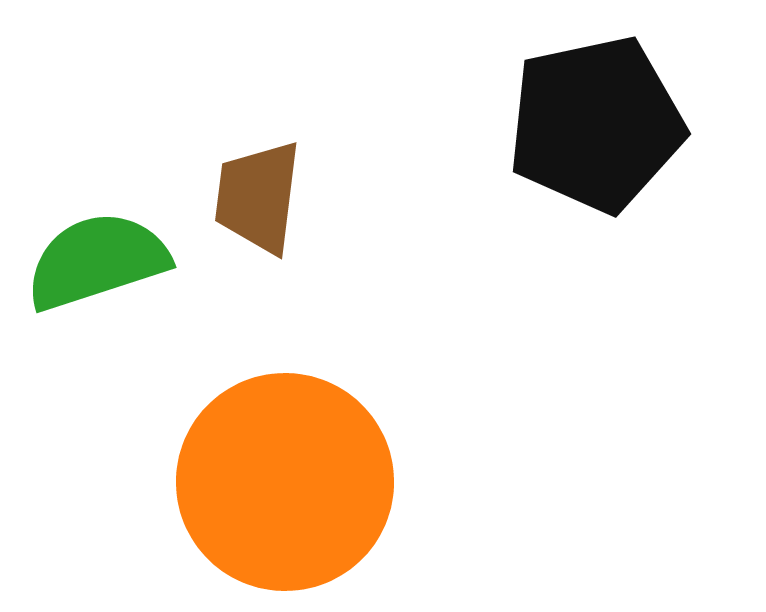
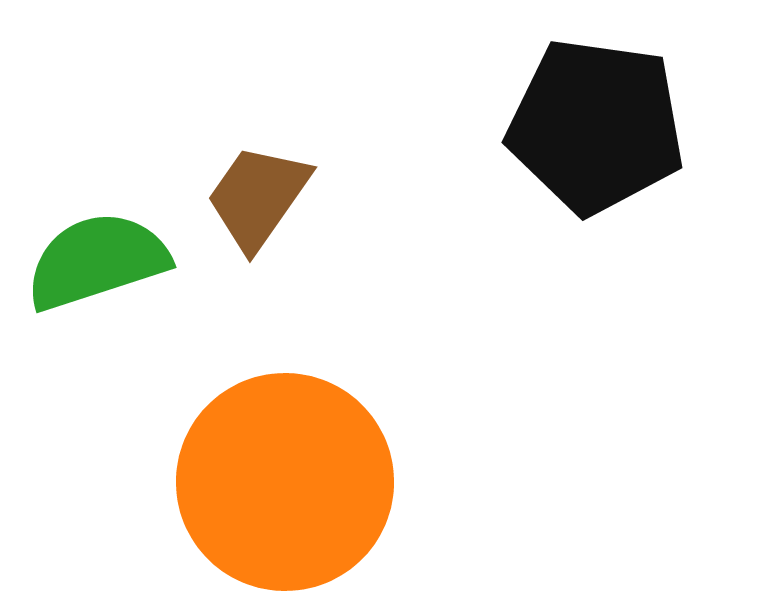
black pentagon: moved 2 px down; rotated 20 degrees clockwise
brown trapezoid: rotated 28 degrees clockwise
